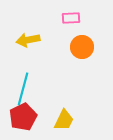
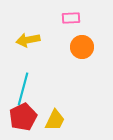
yellow trapezoid: moved 9 px left
